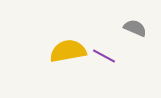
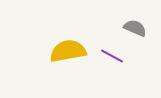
purple line: moved 8 px right
